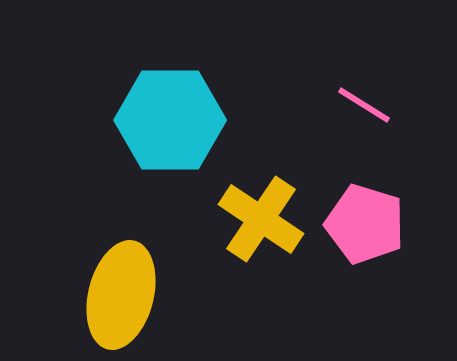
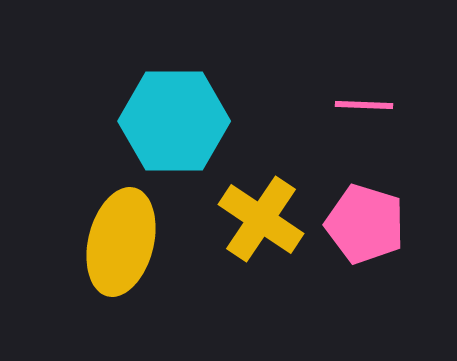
pink line: rotated 30 degrees counterclockwise
cyan hexagon: moved 4 px right, 1 px down
yellow ellipse: moved 53 px up
